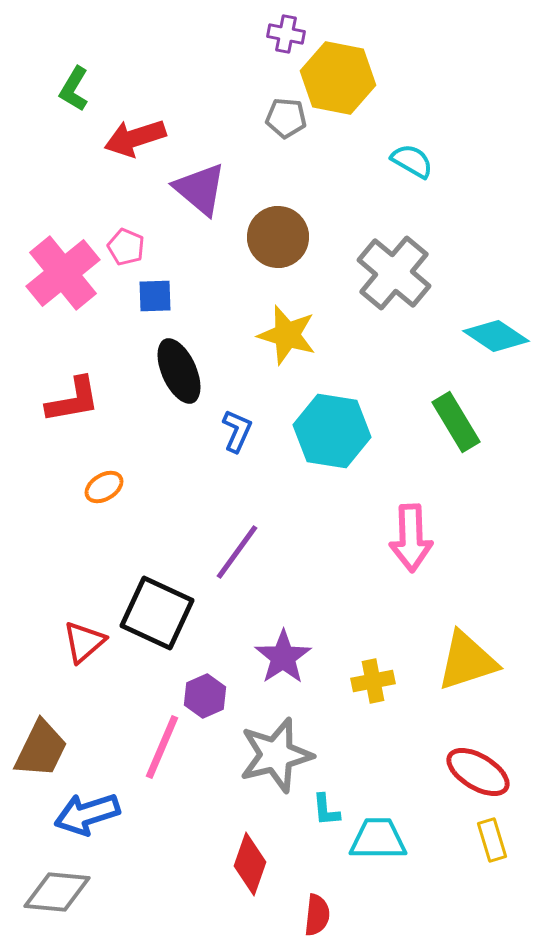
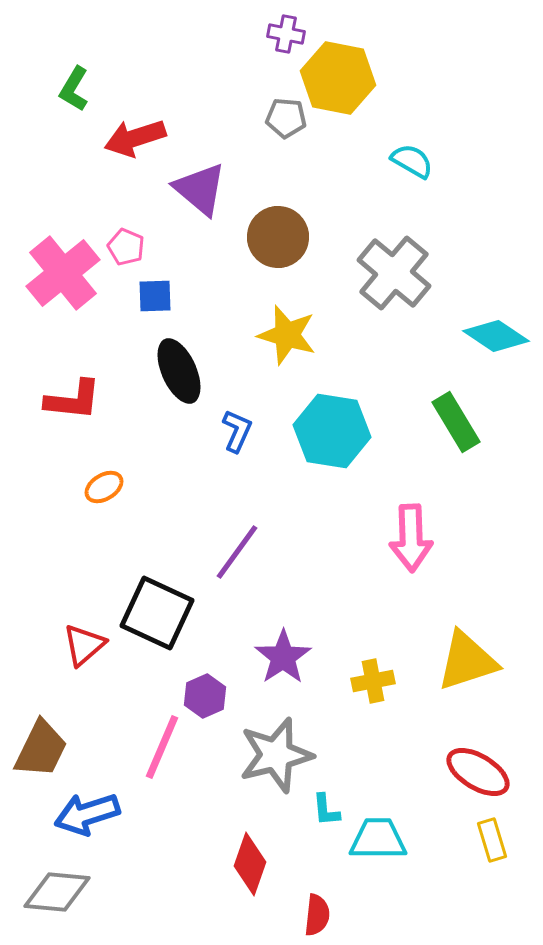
red L-shape: rotated 16 degrees clockwise
red triangle: moved 3 px down
